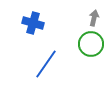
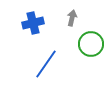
gray arrow: moved 22 px left
blue cross: rotated 30 degrees counterclockwise
